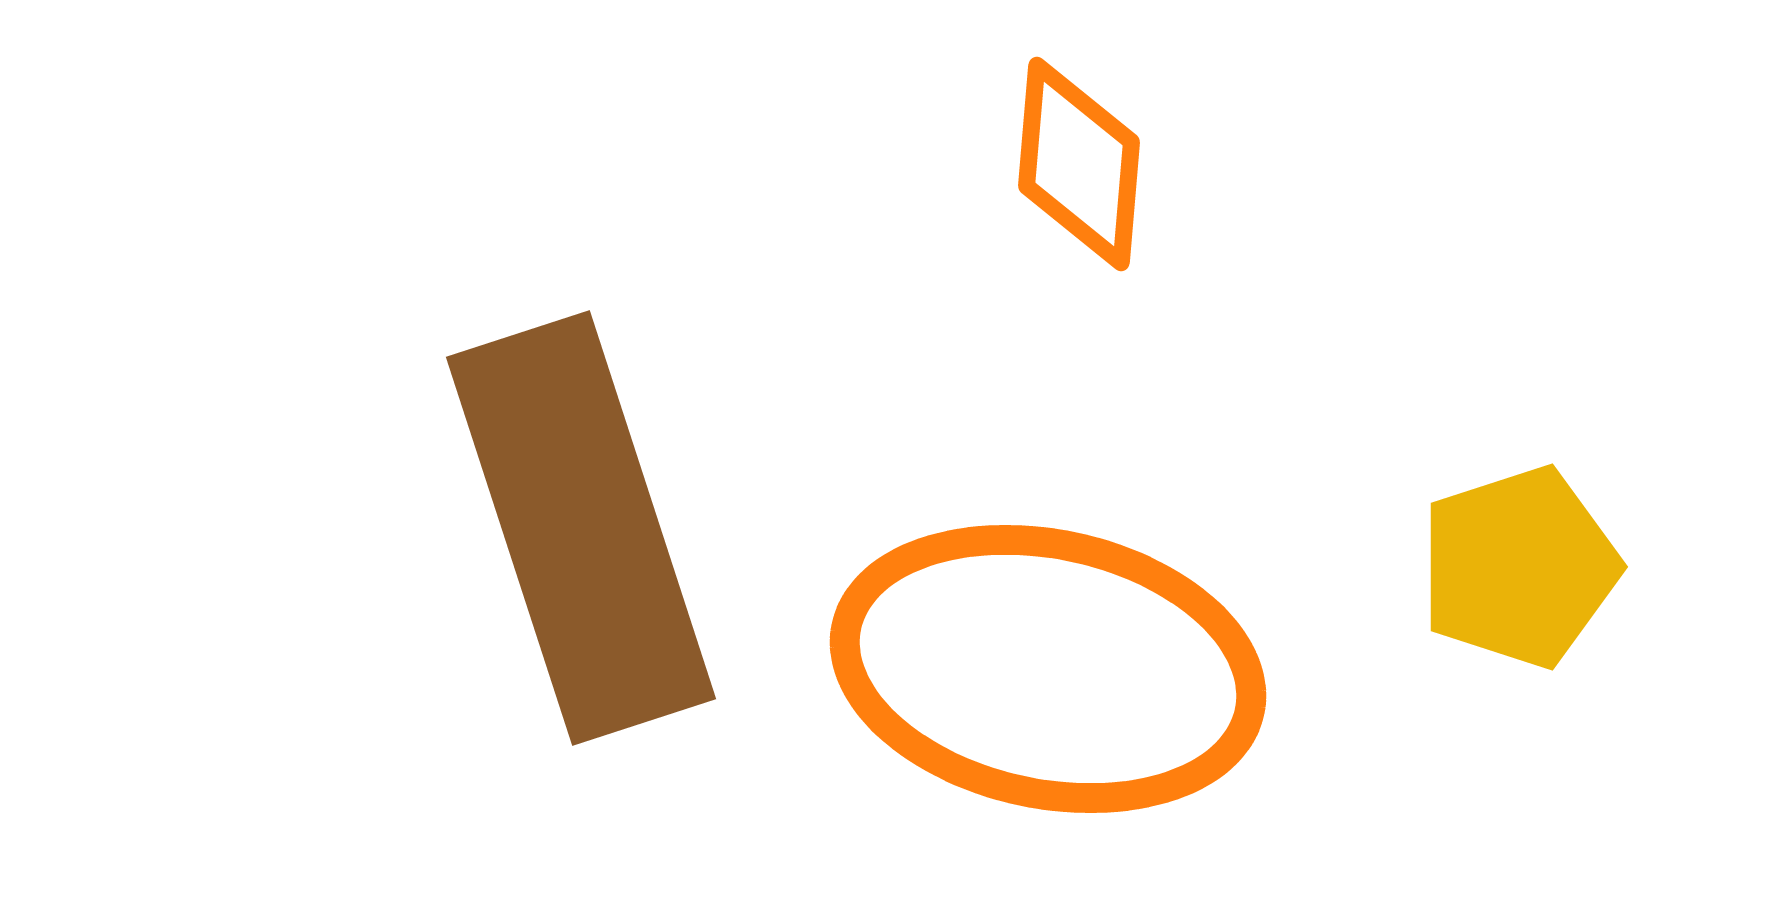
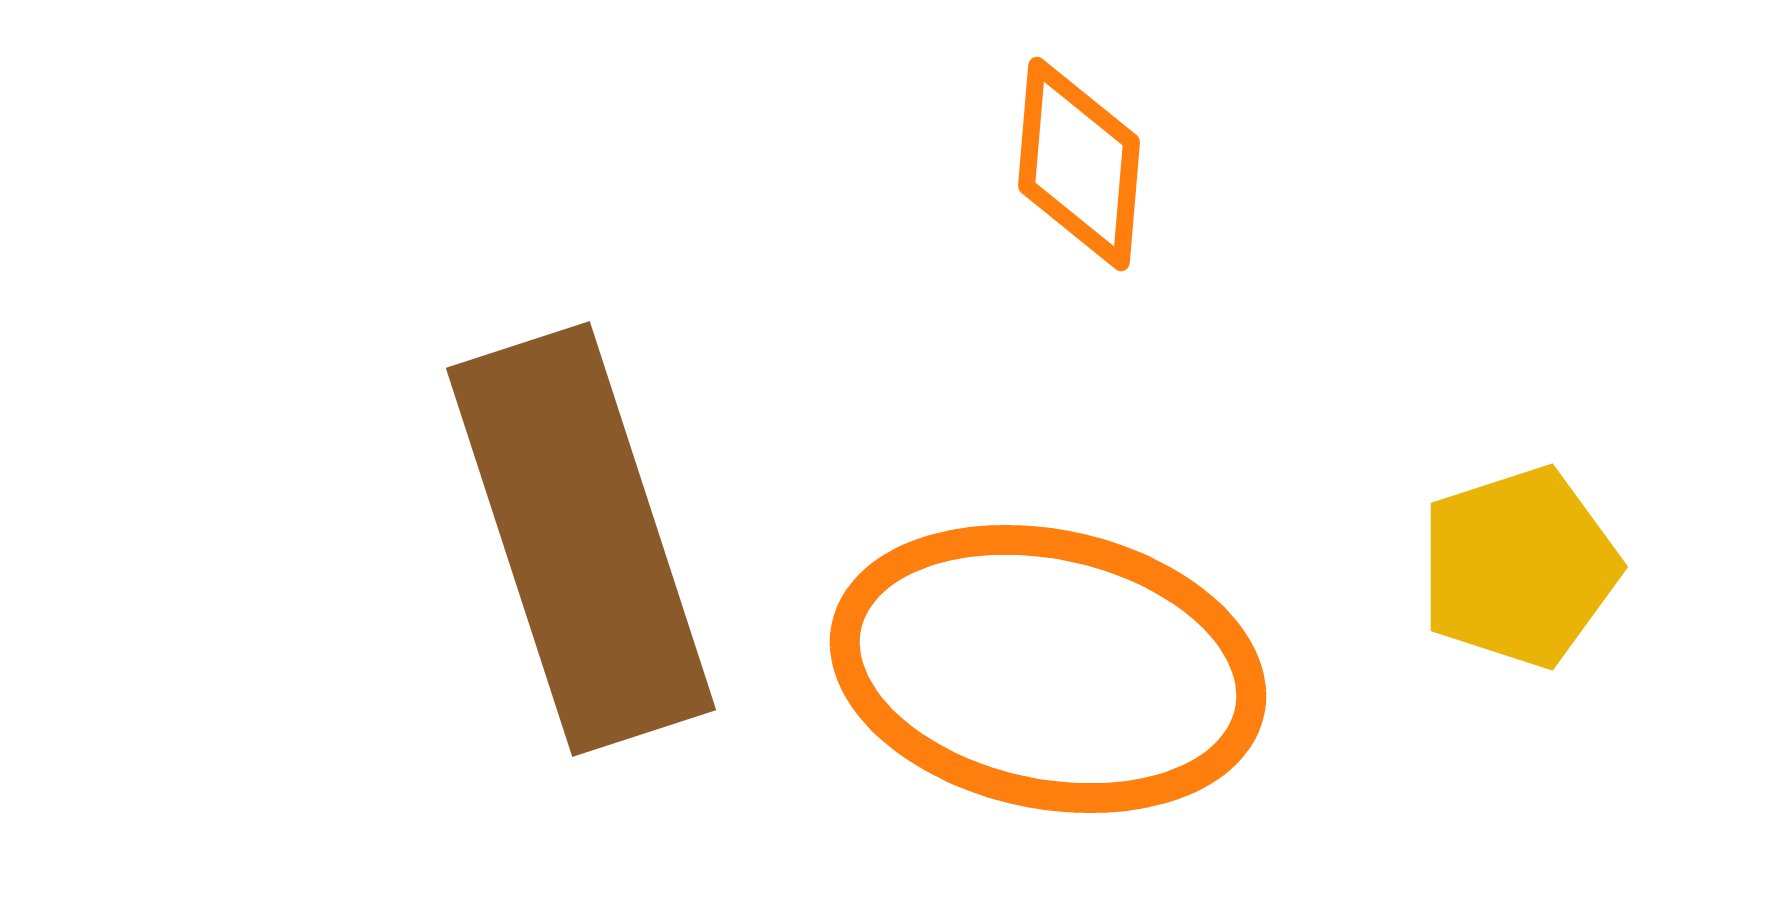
brown rectangle: moved 11 px down
